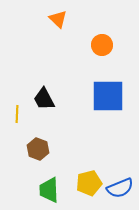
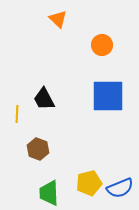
green trapezoid: moved 3 px down
